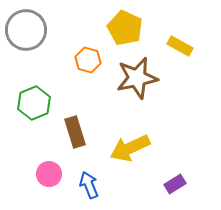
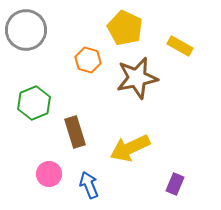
purple rectangle: rotated 35 degrees counterclockwise
